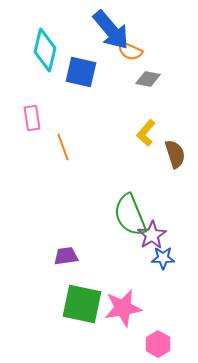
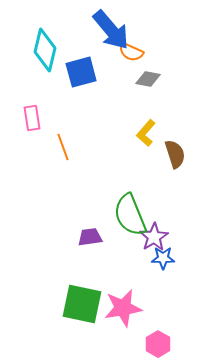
orange semicircle: moved 1 px right, 1 px down
blue square: rotated 28 degrees counterclockwise
purple star: moved 2 px right, 2 px down
purple trapezoid: moved 24 px right, 19 px up
